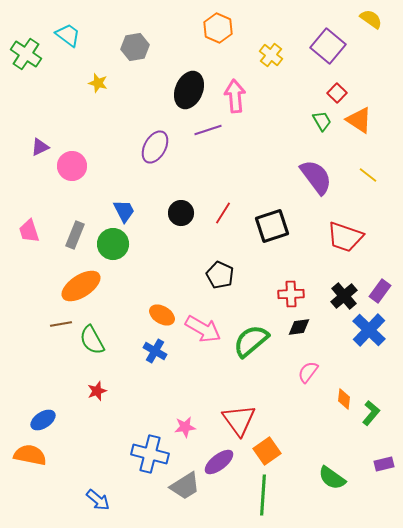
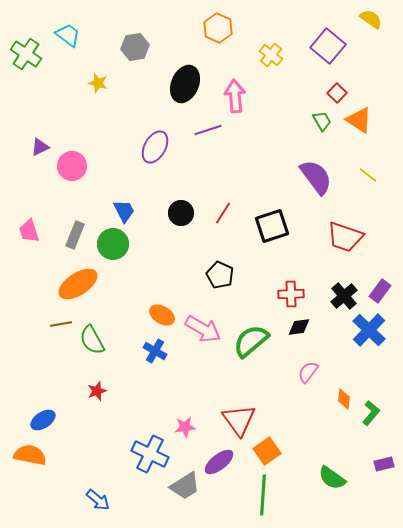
black ellipse at (189, 90): moved 4 px left, 6 px up
orange ellipse at (81, 286): moved 3 px left, 2 px up
blue cross at (150, 454): rotated 12 degrees clockwise
